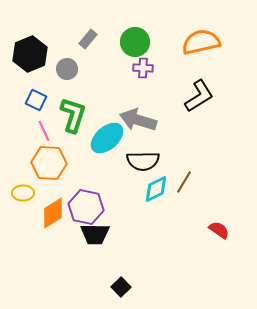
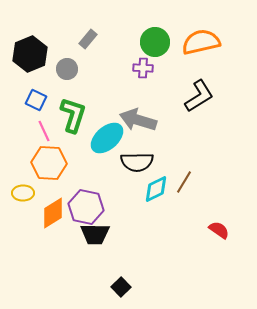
green circle: moved 20 px right
black semicircle: moved 6 px left, 1 px down
